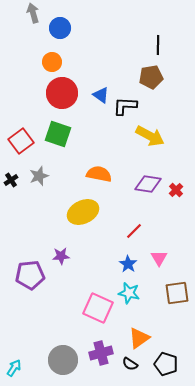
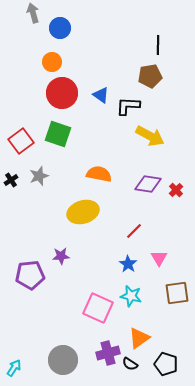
brown pentagon: moved 1 px left, 1 px up
black L-shape: moved 3 px right
yellow ellipse: rotated 8 degrees clockwise
cyan star: moved 2 px right, 3 px down
purple cross: moved 7 px right
